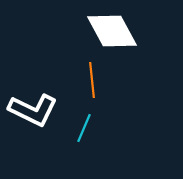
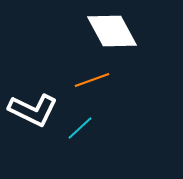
orange line: rotated 76 degrees clockwise
cyan line: moved 4 px left; rotated 24 degrees clockwise
